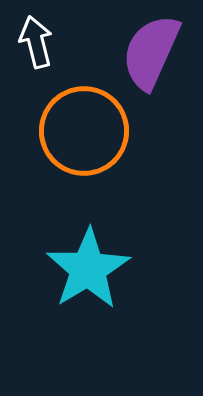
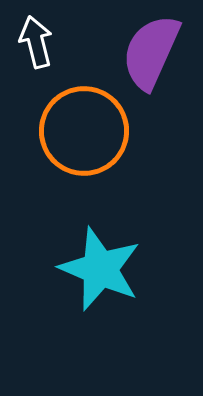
cyan star: moved 12 px right; rotated 18 degrees counterclockwise
